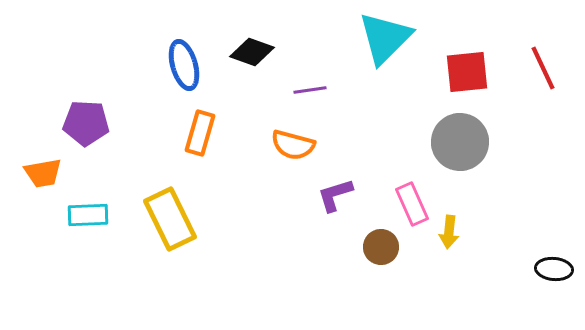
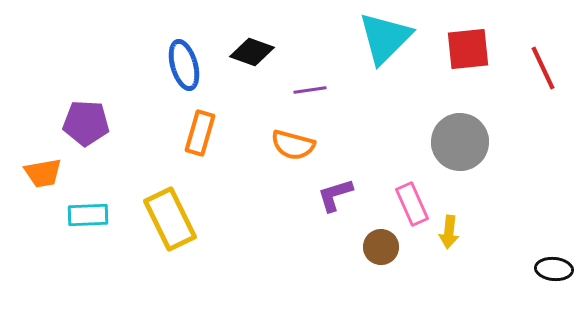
red square: moved 1 px right, 23 px up
